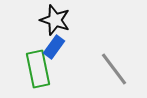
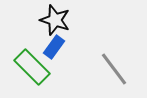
green rectangle: moved 6 px left, 2 px up; rotated 33 degrees counterclockwise
